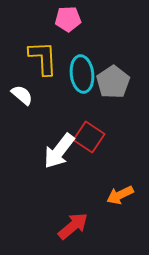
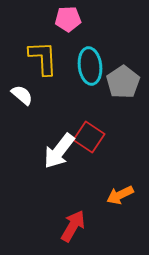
cyan ellipse: moved 8 px right, 8 px up
gray pentagon: moved 10 px right
red arrow: rotated 20 degrees counterclockwise
